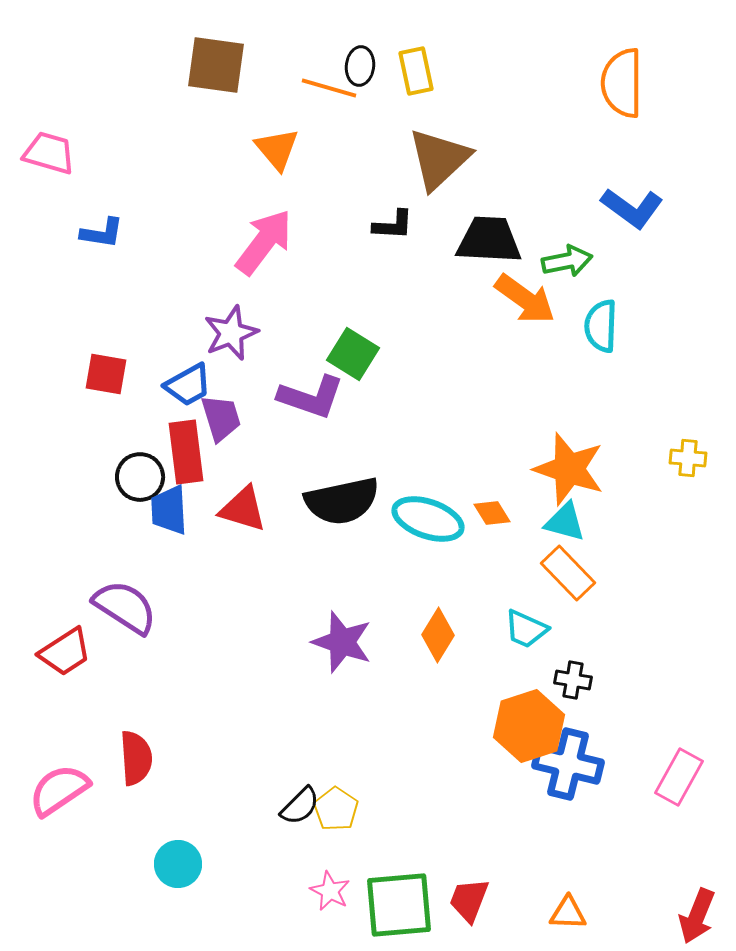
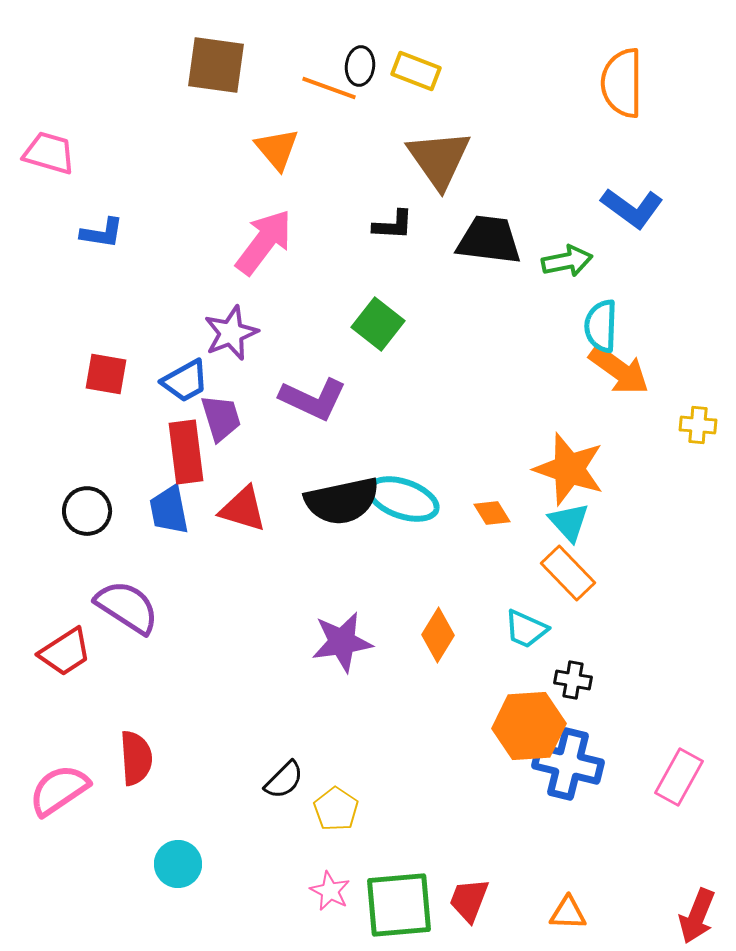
yellow rectangle at (416, 71): rotated 57 degrees counterclockwise
orange line at (329, 88): rotated 4 degrees clockwise
brown triangle at (439, 159): rotated 22 degrees counterclockwise
black trapezoid at (489, 240): rotated 4 degrees clockwise
orange arrow at (525, 299): moved 94 px right, 71 px down
green square at (353, 354): moved 25 px right, 30 px up; rotated 6 degrees clockwise
blue trapezoid at (188, 385): moved 3 px left, 4 px up
purple L-shape at (311, 397): moved 2 px right, 2 px down; rotated 6 degrees clockwise
yellow cross at (688, 458): moved 10 px right, 33 px up
black circle at (140, 477): moved 53 px left, 34 px down
blue trapezoid at (169, 510): rotated 8 degrees counterclockwise
cyan ellipse at (428, 519): moved 25 px left, 20 px up
cyan triangle at (565, 522): moved 4 px right; rotated 33 degrees clockwise
purple semicircle at (125, 607): moved 2 px right
purple star at (342, 642): rotated 28 degrees counterclockwise
orange hexagon at (529, 726): rotated 14 degrees clockwise
black semicircle at (300, 806): moved 16 px left, 26 px up
